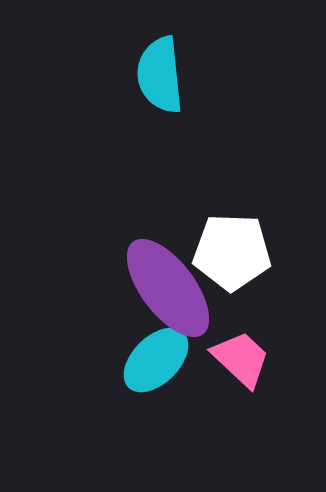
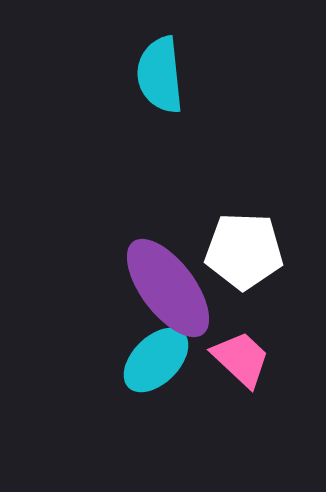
white pentagon: moved 12 px right, 1 px up
